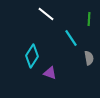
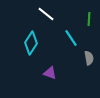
cyan diamond: moved 1 px left, 13 px up
